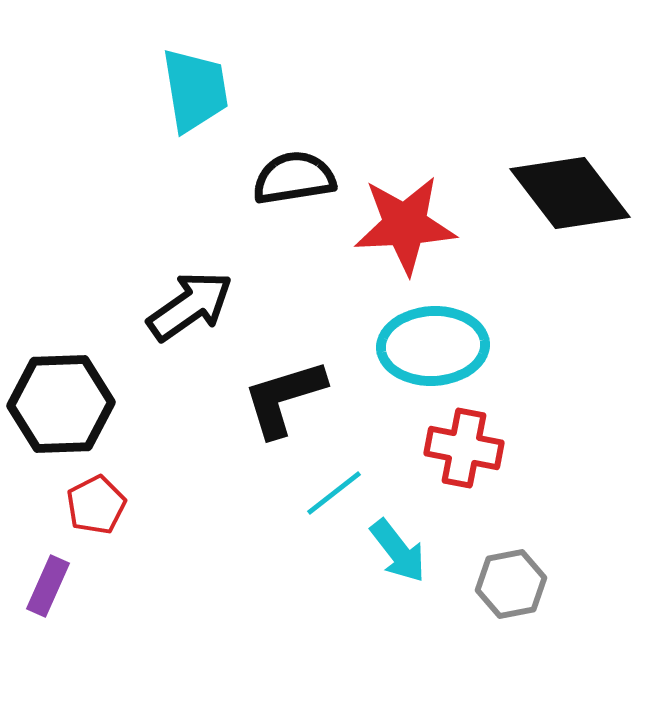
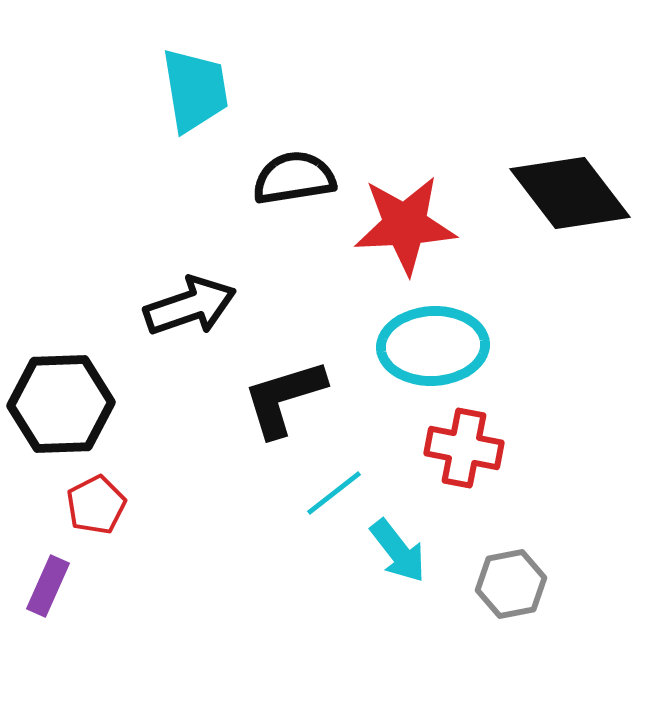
black arrow: rotated 16 degrees clockwise
